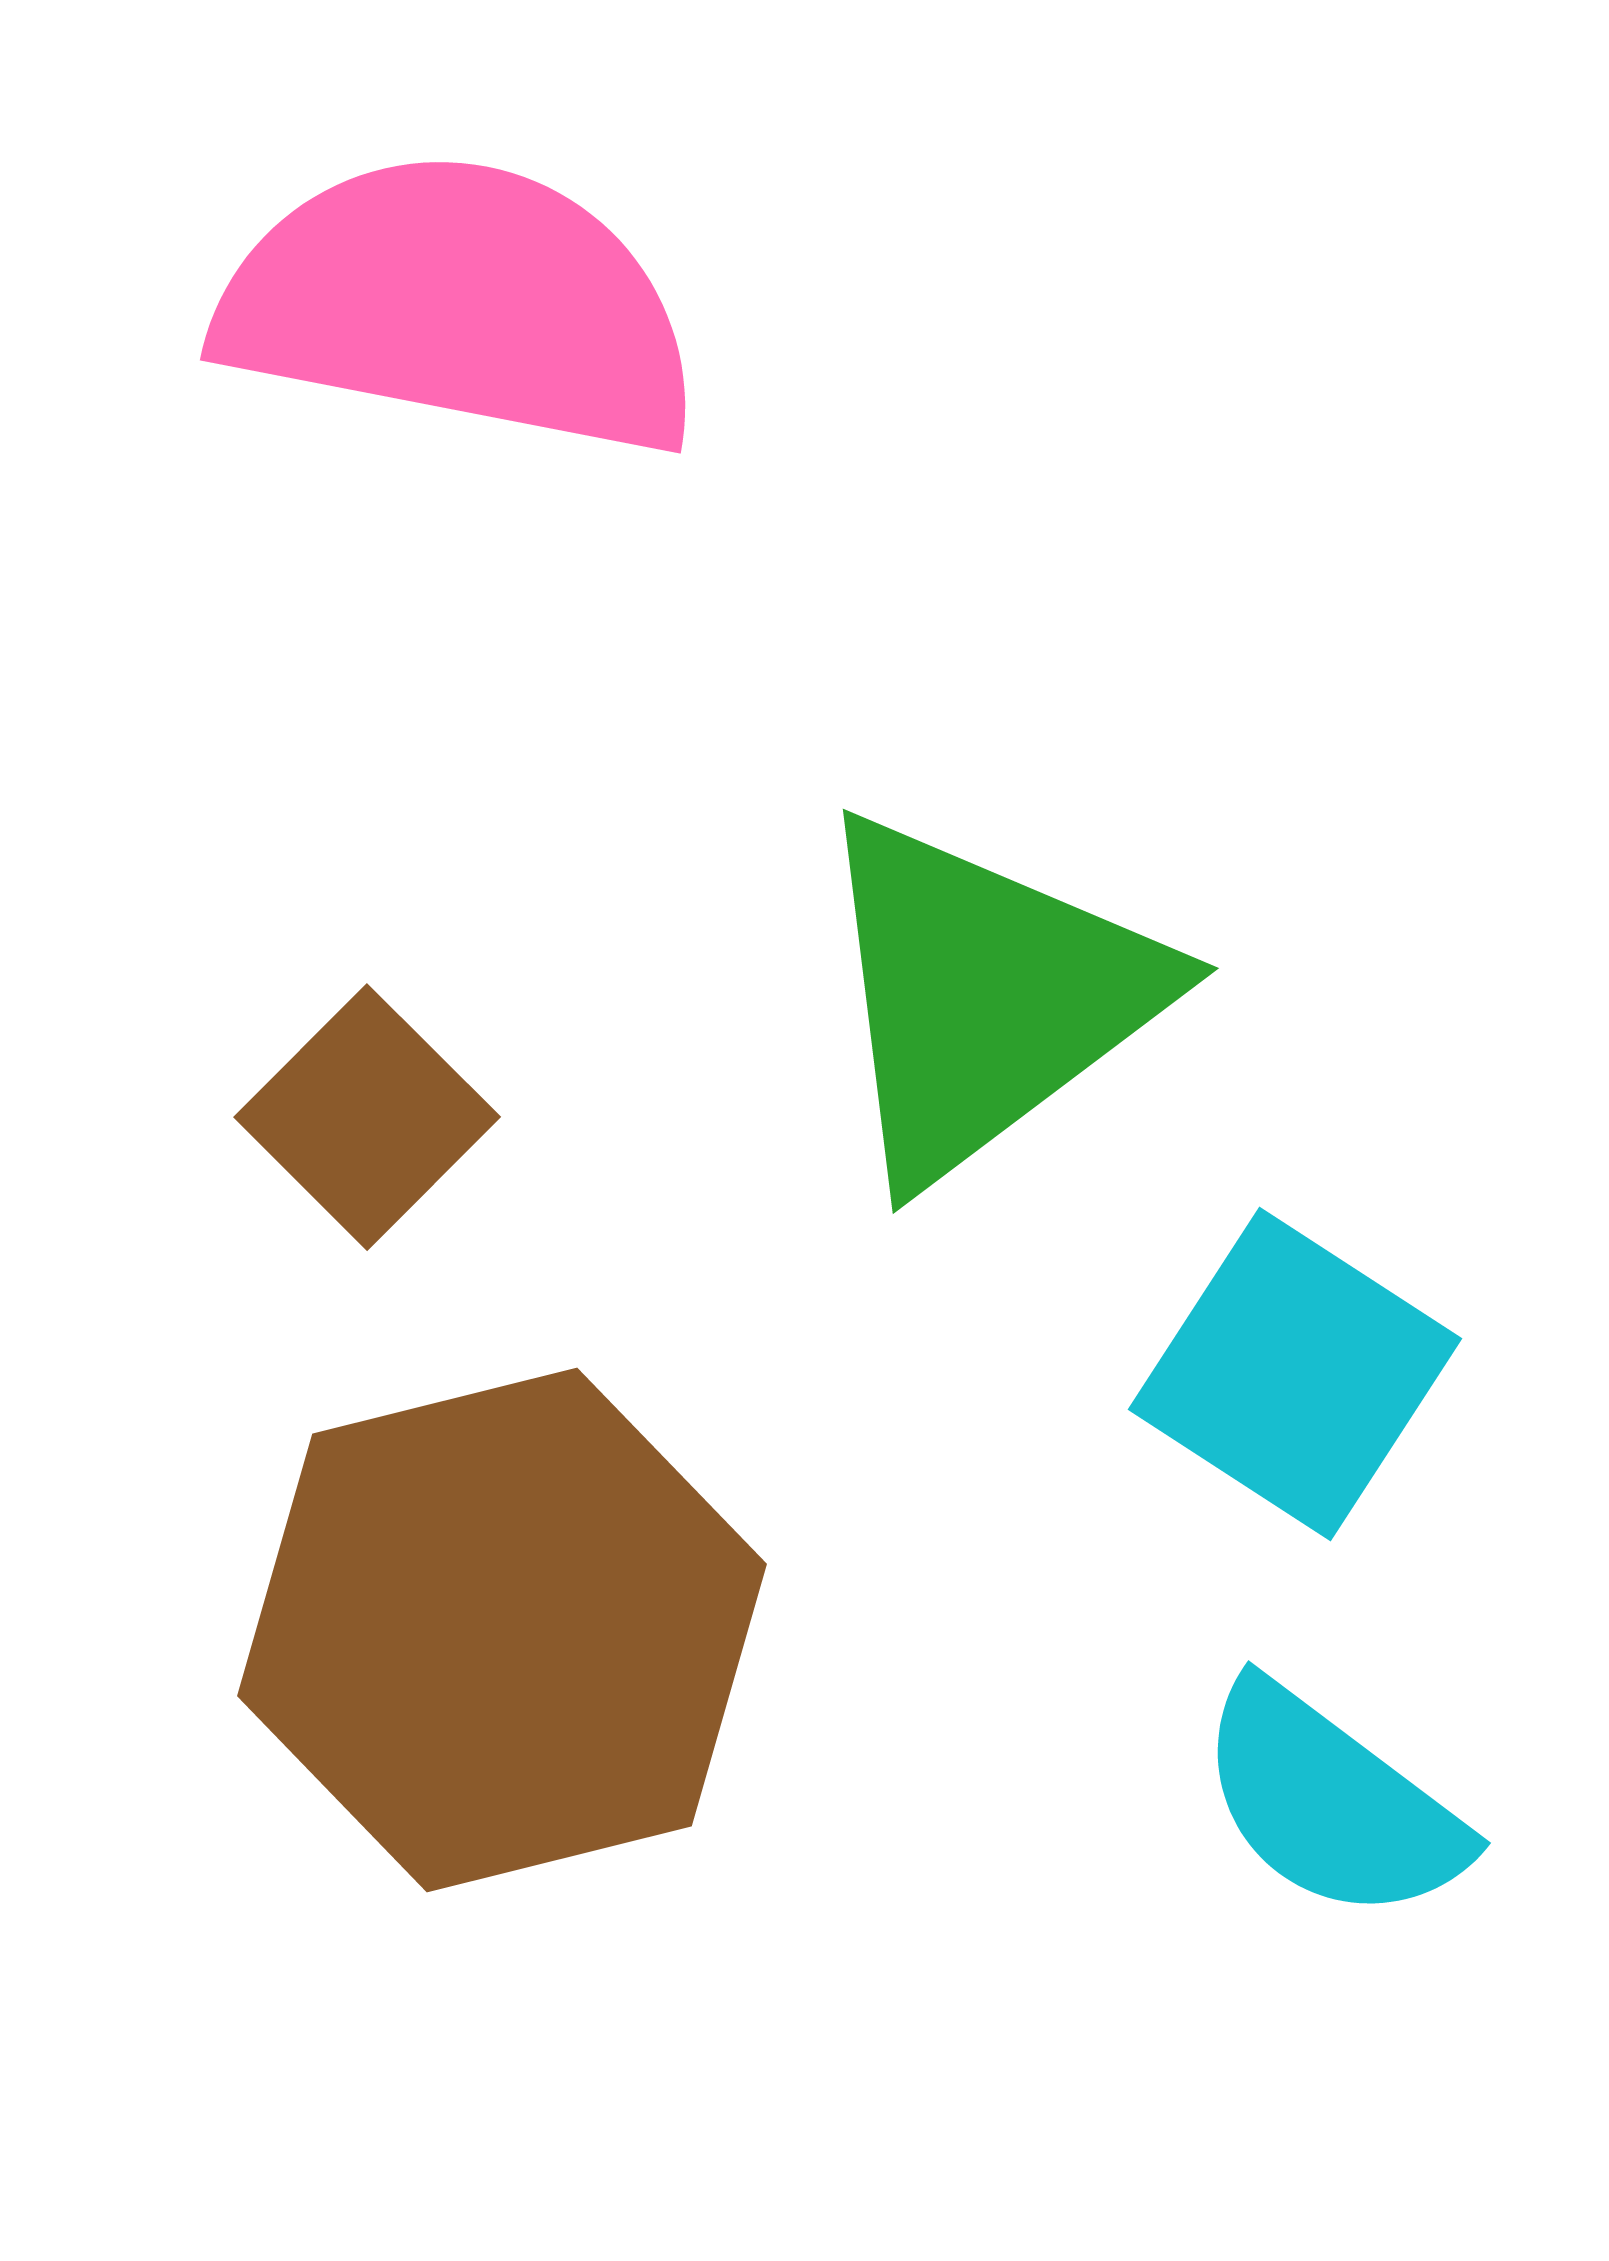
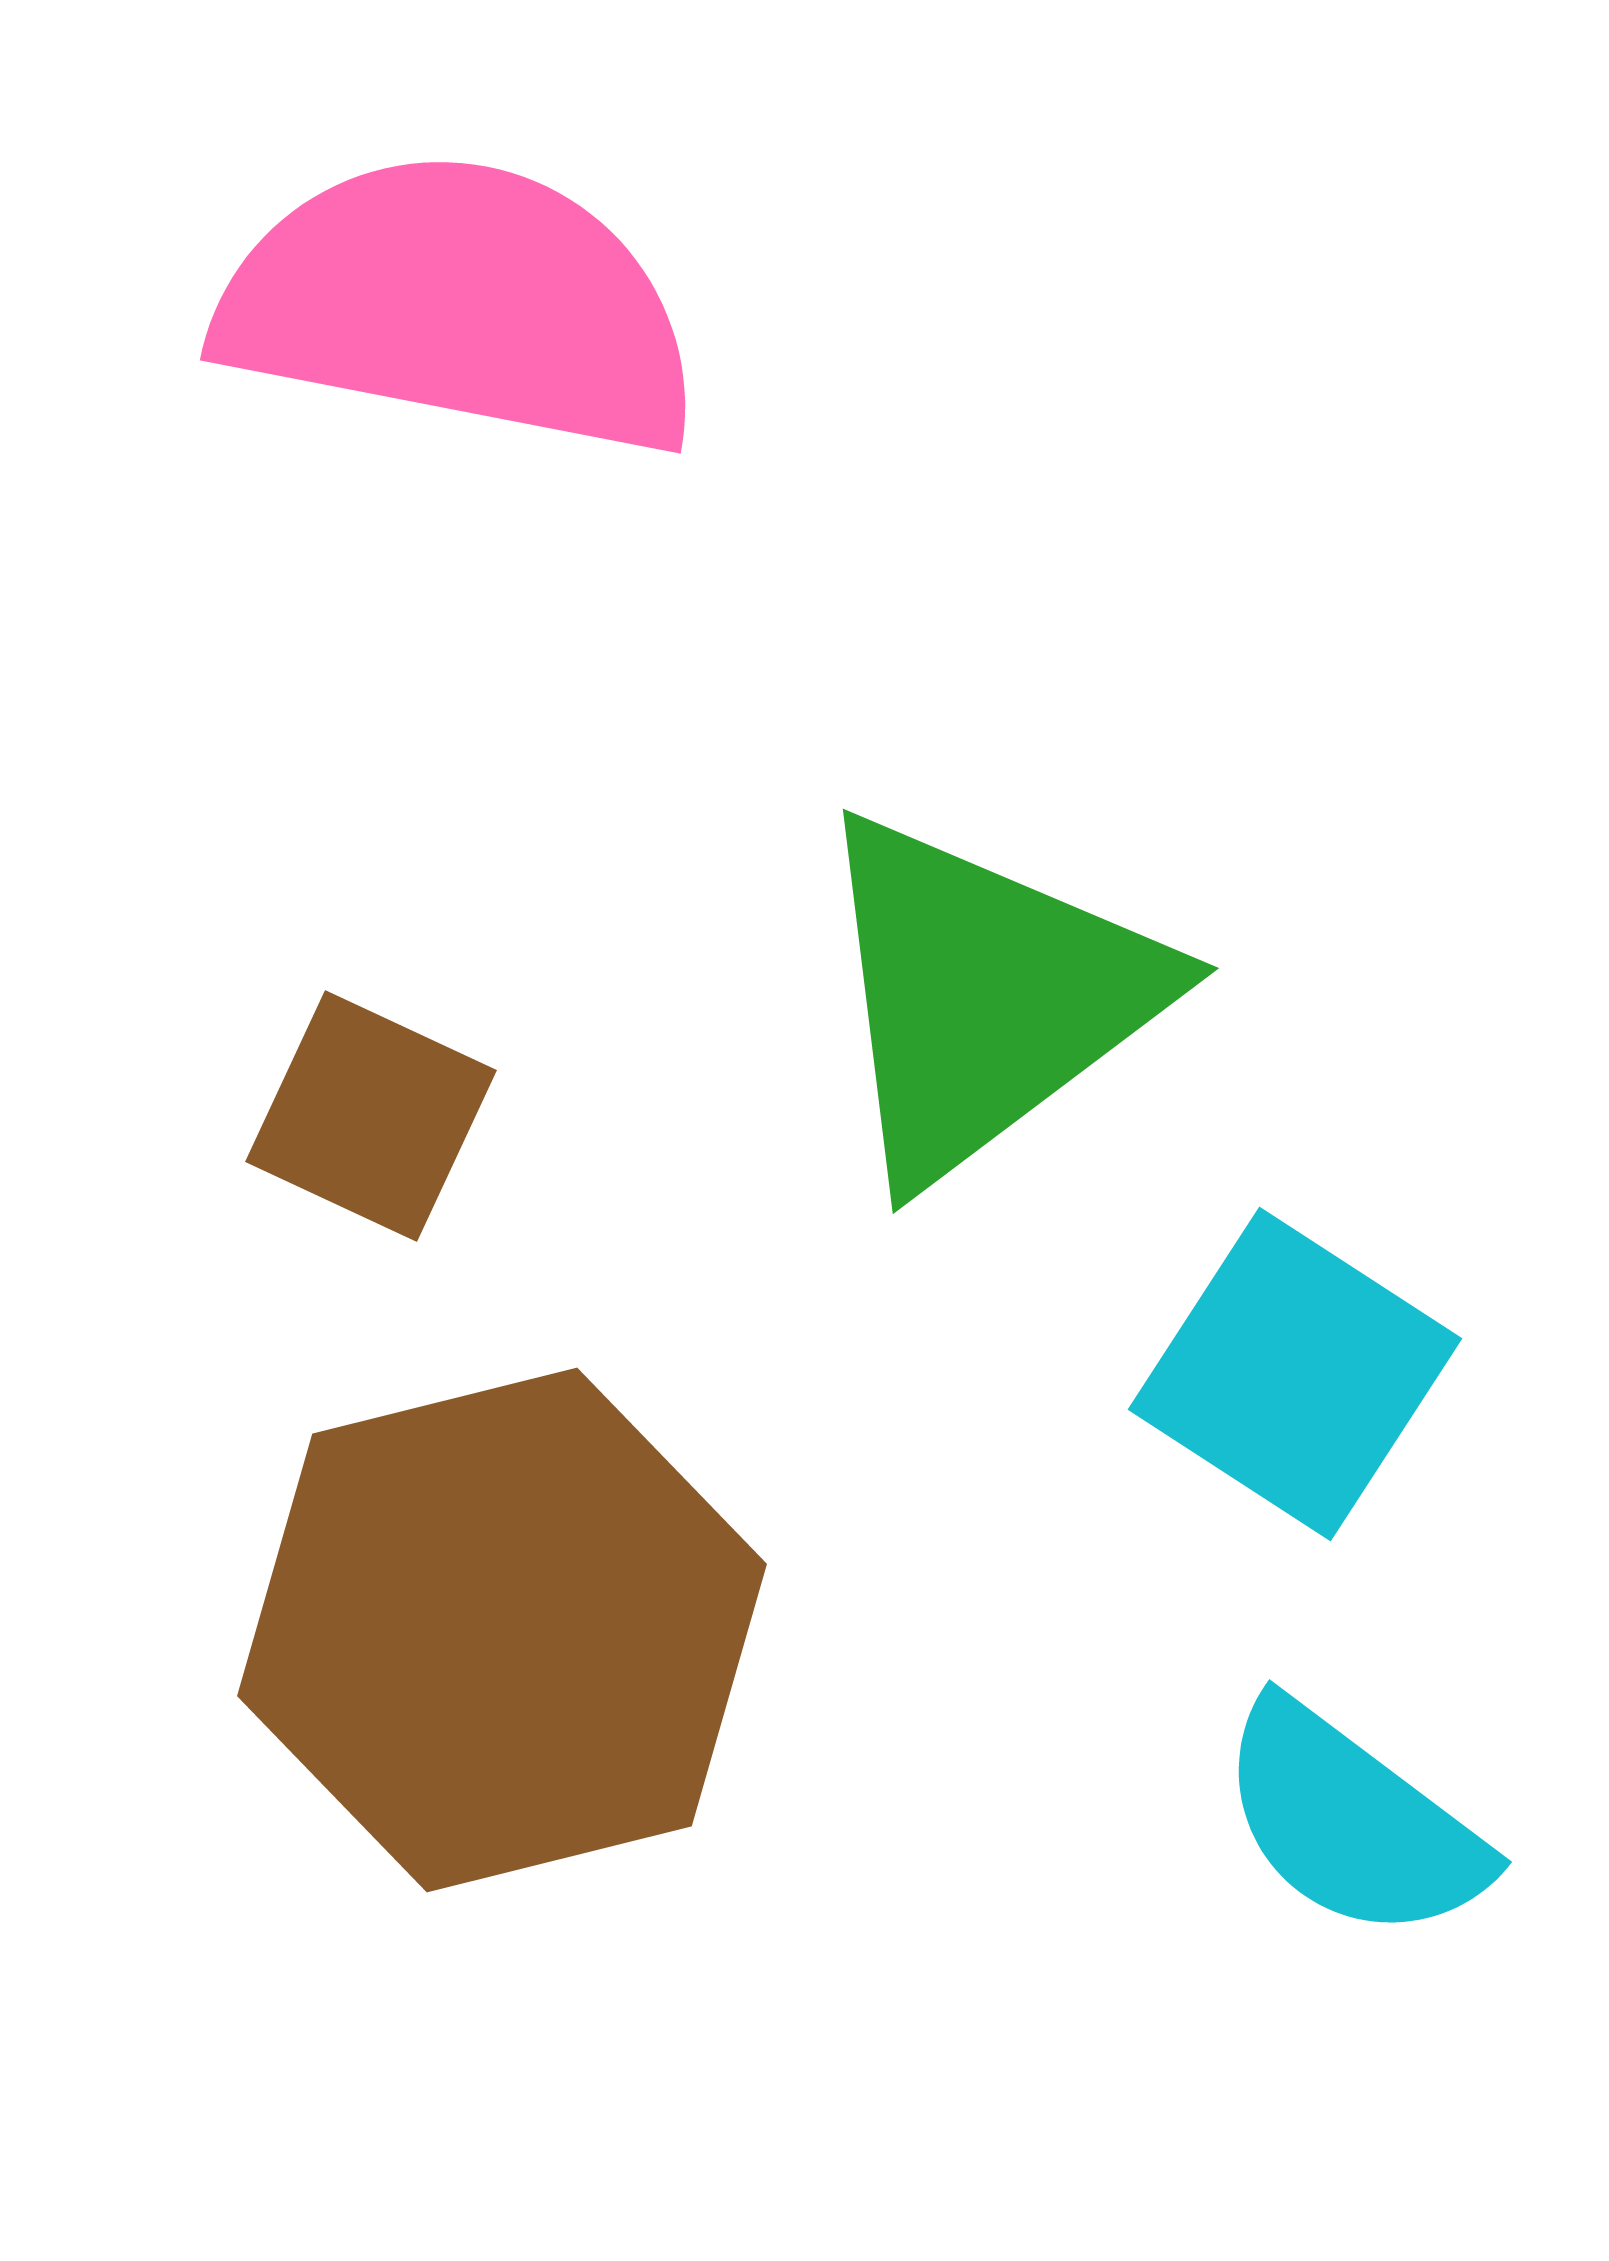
brown square: moved 4 px right, 1 px up; rotated 20 degrees counterclockwise
cyan semicircle: moved 21 px right, 19 px down
